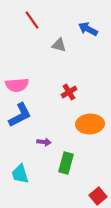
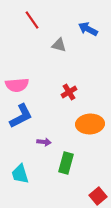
blue L-shape: moved 1 px right, 1 px down
